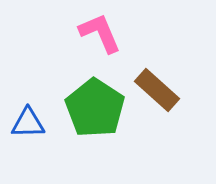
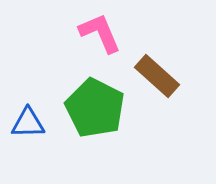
brown rectangle: moved 14 px up
green pentagon: rotated 6 degrees counterclockwise
